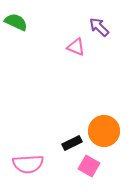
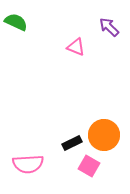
purple arrow: moved 10 px right
orange circle: moved 4 px down
